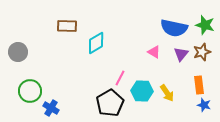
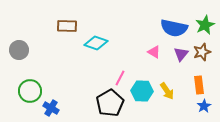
green star: rotated 30 degrees clockwise
cyan diamond: rotated 50 degrees clockwise
gray circle: moved 1 px right, 2 px up
yellow arrow: moved 2 px up
blue star: moved 1 px down; rotated 24 degrees clockwise
